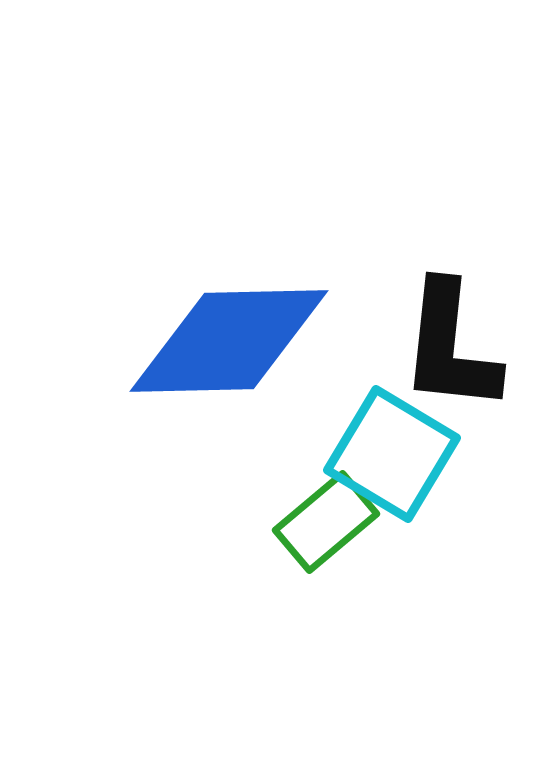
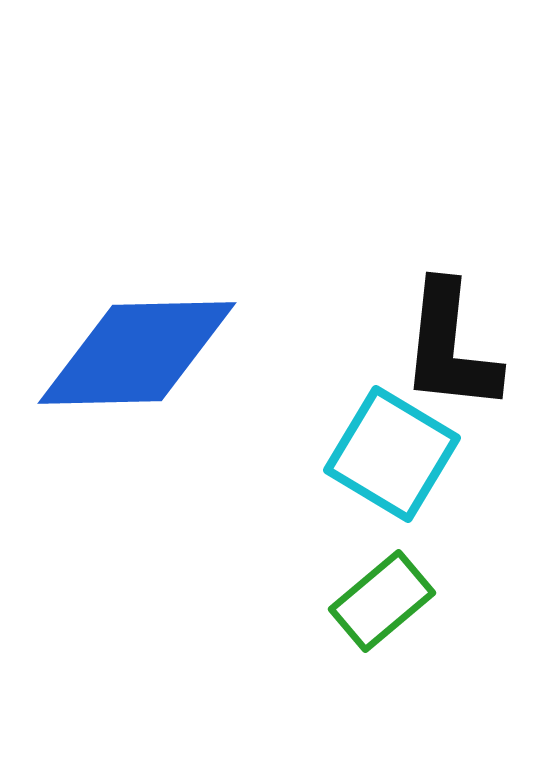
blue diamond: moved 92 px left, 12 px down
green rectangle: moved 56 px right, 79 px down
